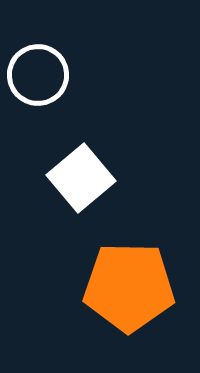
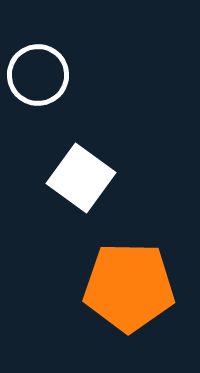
white square: rotated 14 degrees counterclockwise
